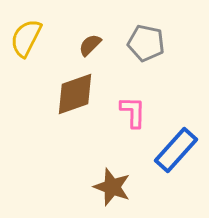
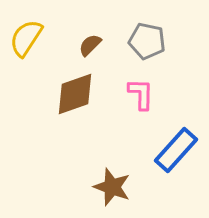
yellow semicircle: rotated 6 degrees clockwise
gray pentagon: moved 1 px right, 2 px up
pink L-shape: moved 8 px right, 18 px up
